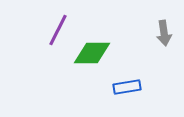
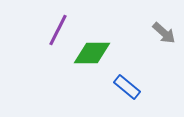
gray arrow: rotated 40 degrees counterclockwise
blue rectangle: rotated 48 degrees clockwise
